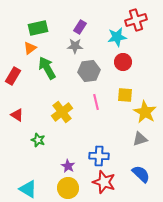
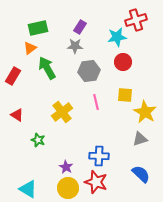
purple star: moved 2 px left, 1 px down
red star: moved 8 px left
